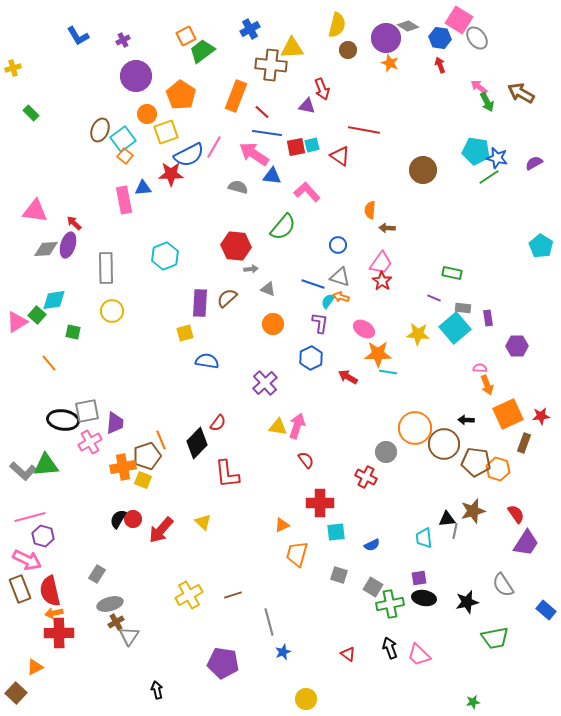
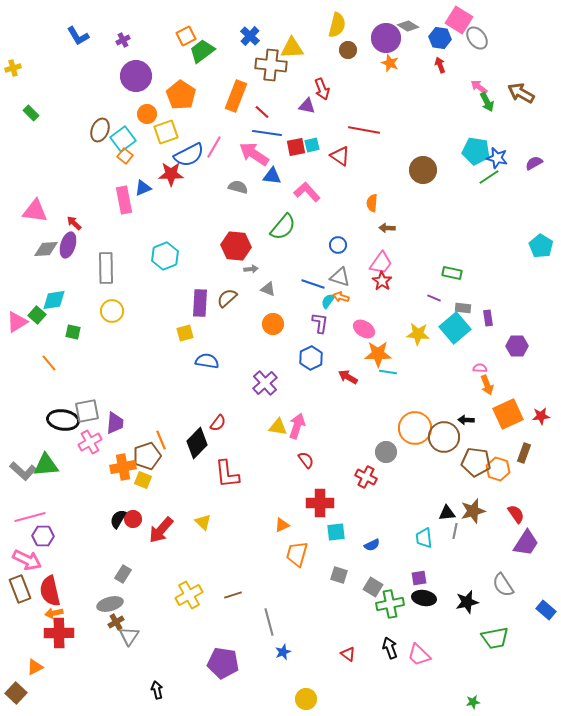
blue cross at (250, 29): moved 7 px down; rotated 18 degrees counterclockwise
blue triangle at (143, 188): rotated 18 degrees counterclockwise
orange semicircle at (370, 210): moved 2 px right, 7 px up
brown rectangle at (524, 443): moved 10 px down
brown circle at (444, 444): moved 7 px up
black triangle at (447, 519): moved 6 px up
purple hexagon at (43, 536): rotated 15 degrees counterclockwise
gray rectangle at (97, 574): moved 26 px right
